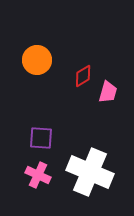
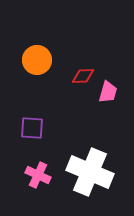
red diamond: rotated 30 degrees clockwise
purple square: moved 9 px left, 10 px up
